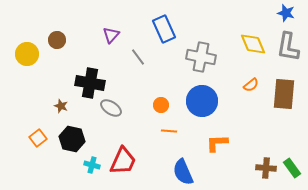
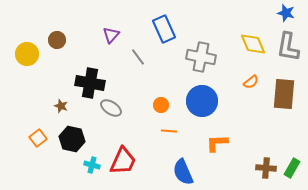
orange semicircle: moved 3 px up
green rectangle: rotated 66 degrees clockwise
